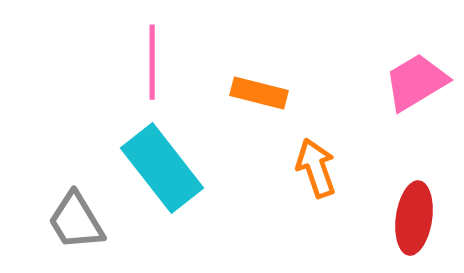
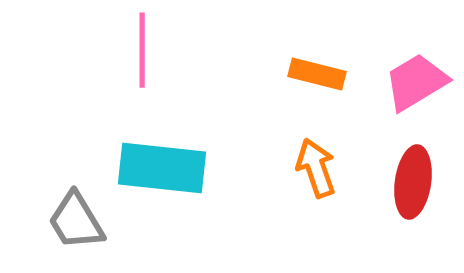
pink line: moved 10 px left, 12 px up
orange rectangle: moved 58 px right, 19 px up
cyan rectangle: rotated 46 degrees counterclockwise
red ellipse: moved 1 px left, 36 px up
